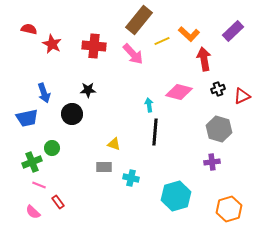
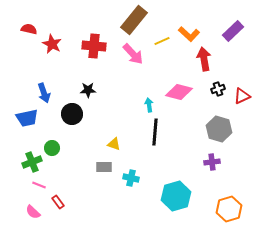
brown rectangle: moved 5 px left
